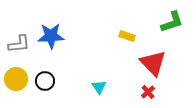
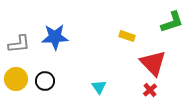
blue star: moved 4 px right, 1 px down
red cross: moved 2 px right, 2 px up
